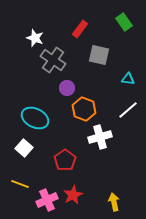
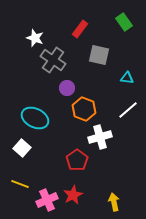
cyan triangle: moved 1 px left, 1 px up
white square: moved 2 px left
red pentagon: moved 12 px right
